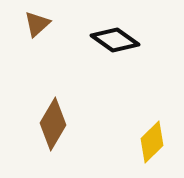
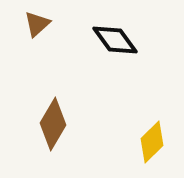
black diamond: rotated 18 degrees clockwise
